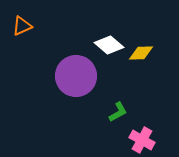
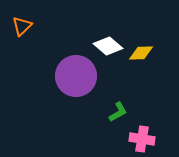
orange triangle: rotated 20 degrees counterclockwise
white diamond: moved 1 px left, 1 px down
pink cross: moved 1 px up; rotated 20 degrees counterclockwise
